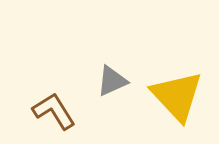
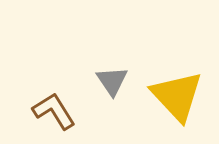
gray triangle: rotated 40 degrees counterclockwise
